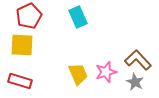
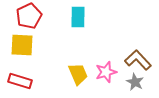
cyan rectangle: rotated 25 degrees clockwise
